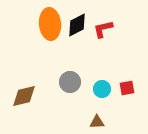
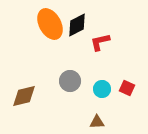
orange ellipse: rotated 24 degrees counterclockwise
red L-shape: moved 3 px left, 13 px down
gray circle: moved 1 px up
red square: rotated 35 degrees clockwise
